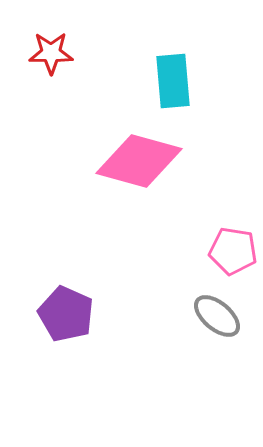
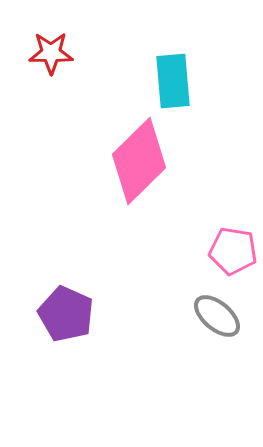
pink diamond: rotated 60 degrees counterclockwise
